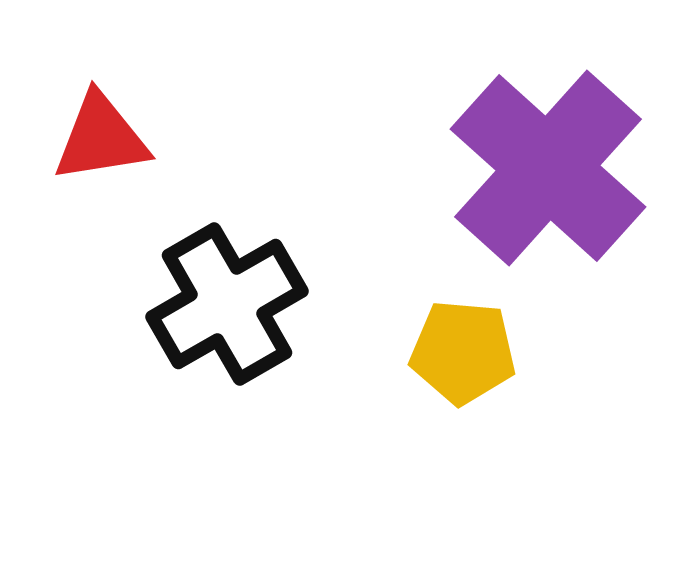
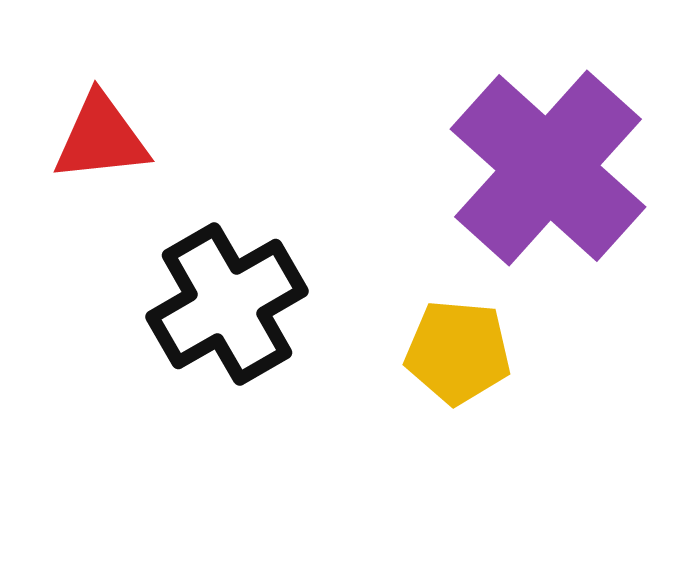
red triangle: rotated 3 degrees clockwise
yellow pentagon: moved 5 px left
